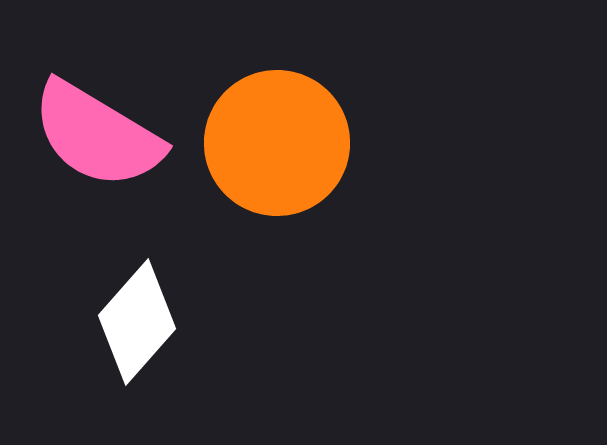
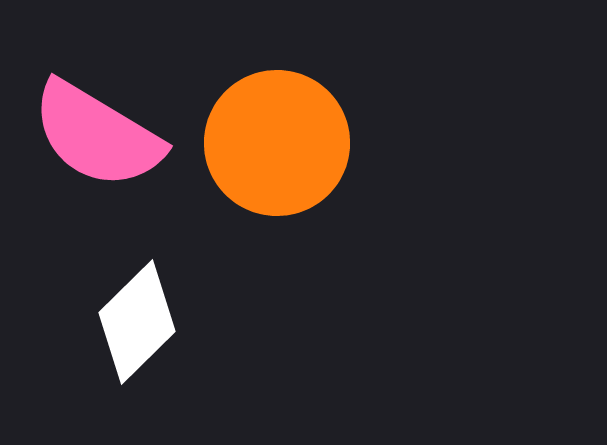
white diamond: rotated 4 degrees clockwise
